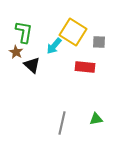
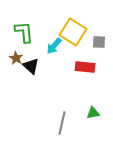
green L-shape: rotated 15 degrees counterclockwise
brown star: moved 6 px down
black triangle: moved 1 px left, 1 px down
green triangle: moved 3 px left, 6 px up
